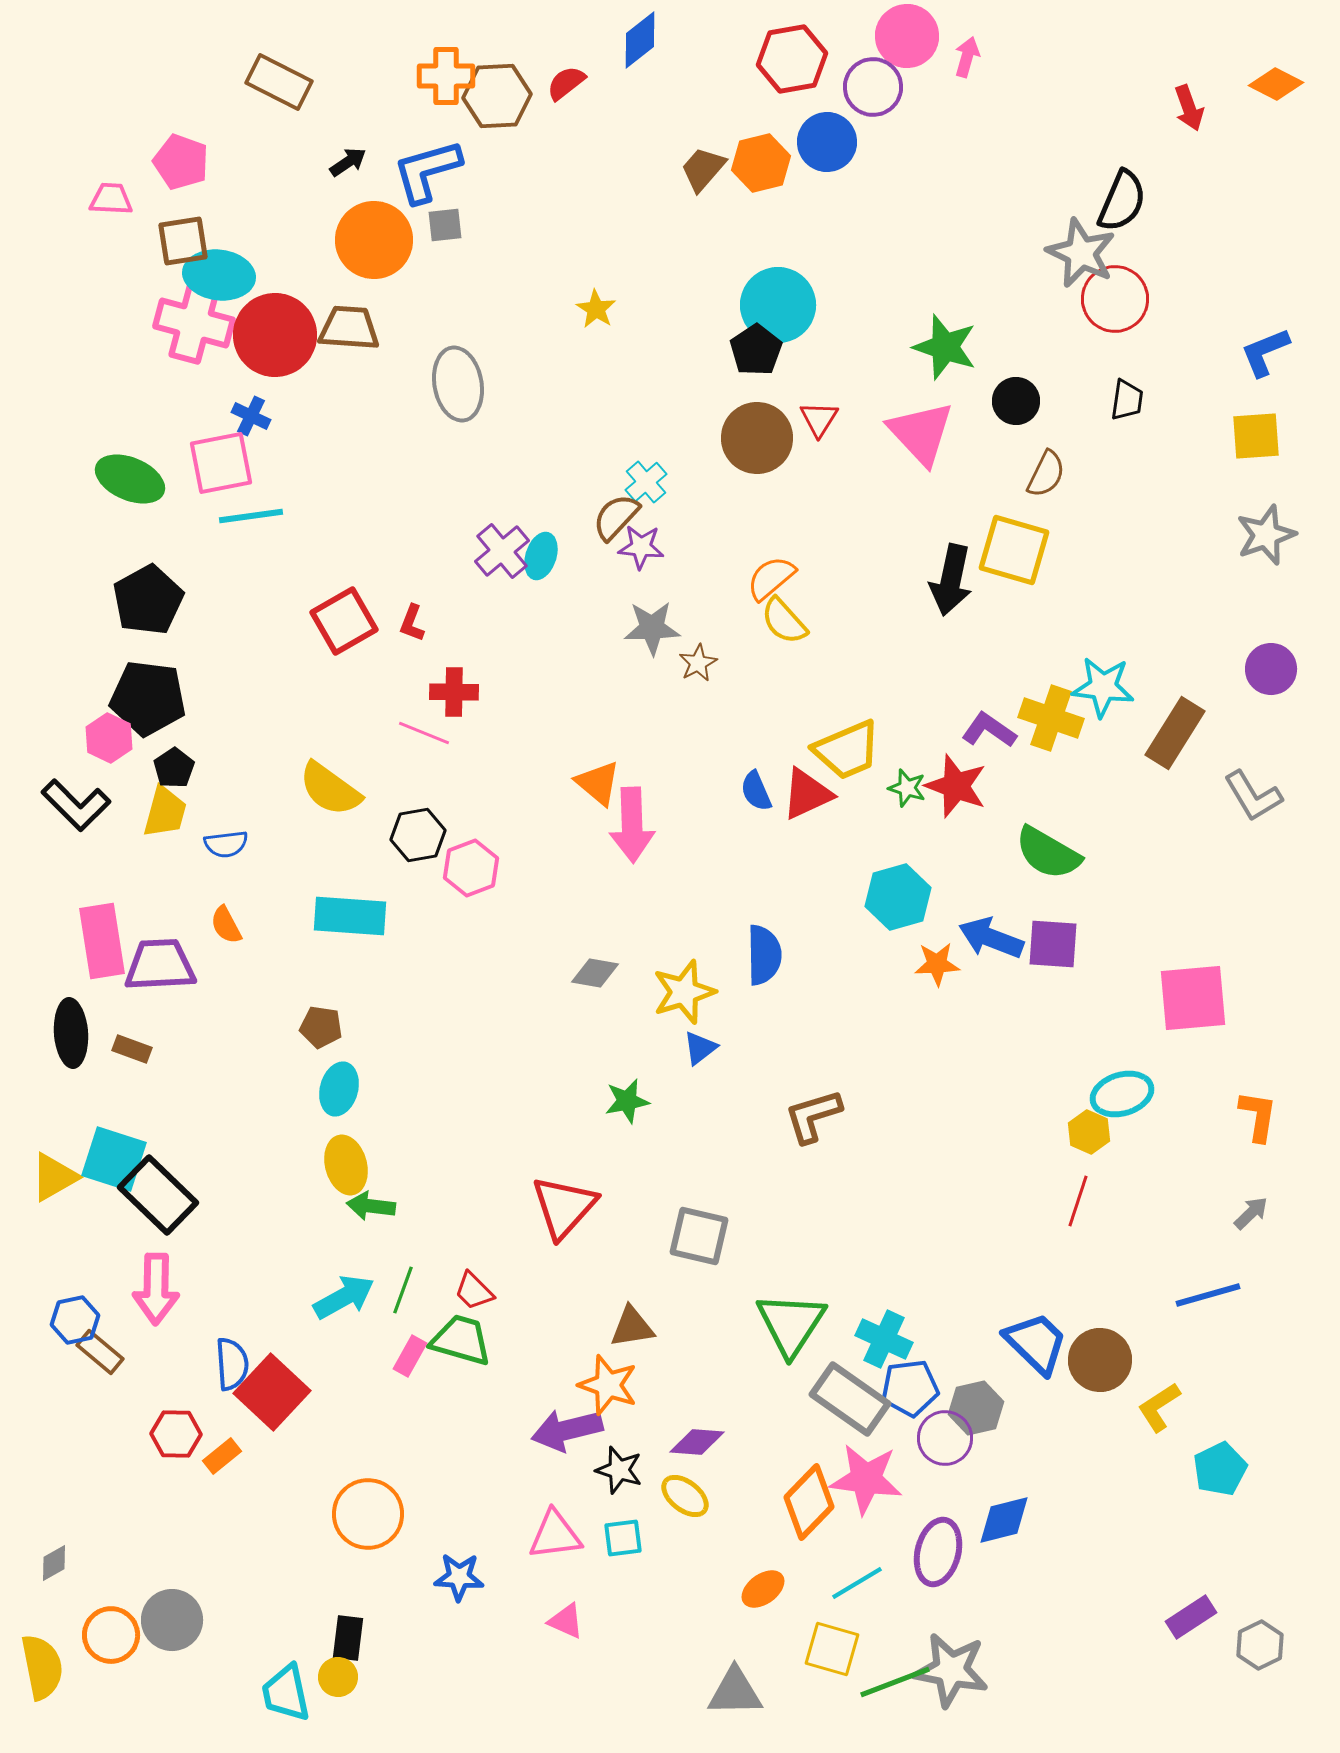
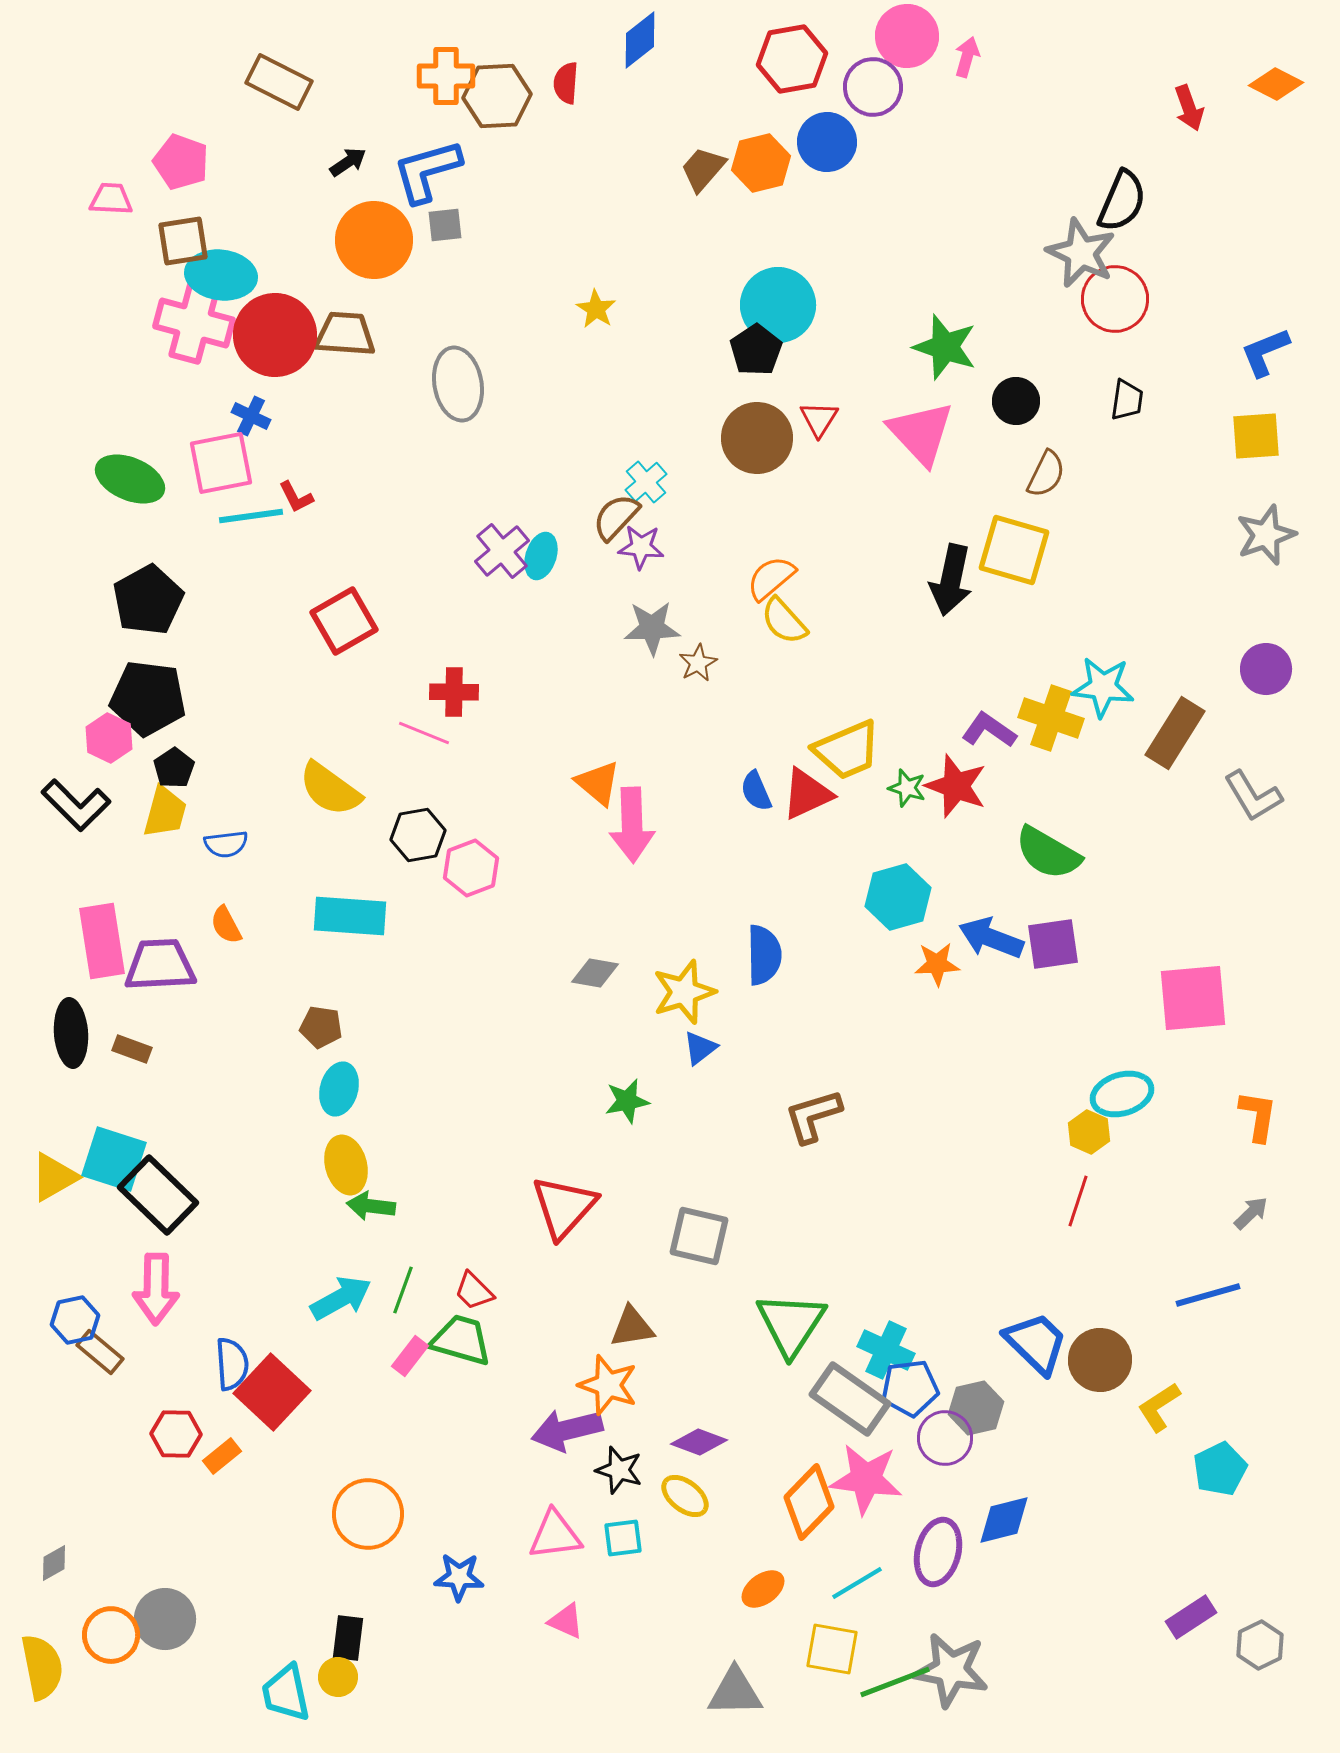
red semicircle at (566, 83): rotated 48 degrees counterclockwise
cyan ellipse at (219, 275): moved 2 px right
brown trapezoid at (349, 328): moved 4 px left, 6 px down
red L-shape at (412, 623): moved 116 px left, 126 px up; rotated 48 degrees counterclockwise
purple circle at (1271, 669): moved 5 px left
purple square at (1053, 944): rotated 12 degrees counterclockwise
cyan arrow at (344, 1297): moved 3 px left, 1 px down
cyan cross at (884, 1339): moved 2 px right, 11 px down
pink rectangle at (410, 1356): rotated 9 degrees clockwise
purple diamond at (697, 1442): moved 2 px right; rotated 16 degrees clockwise
gray circle at (172, 1620): moved 7 px left, 1 px up
yellow square at (832, 1649): rotated 6 degrees counterclockwise
